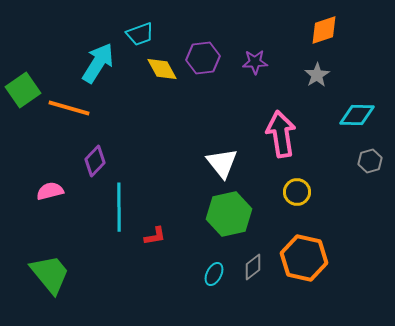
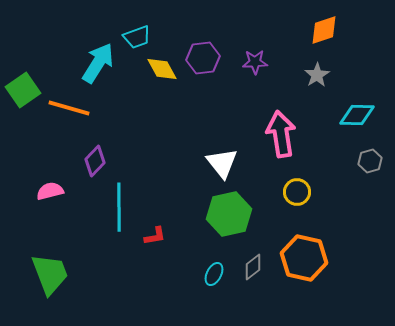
cyan trapezoid: moved 3 px left, 3 px down
green trapezoid: rotated 18 degrees clockwise
